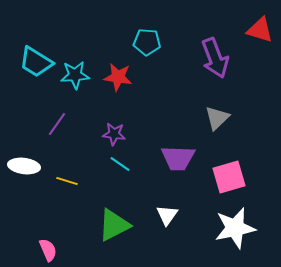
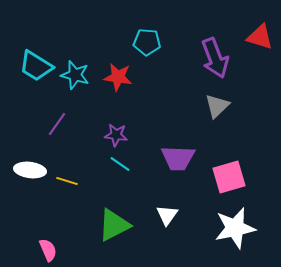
red triangle: moved 7 px down
cyan trapezoid: moved 4 px down
cyan star: rotated 20 degrees clockwise
gray triangle: moved 12 px up
purple star: moved 2 px right, 1 px down
white ellipse: moved 6 px right, 4 px down
